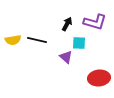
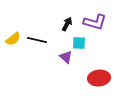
yellow semicircle: moved 1 px up; rotated 28 degrees counterclockwise
